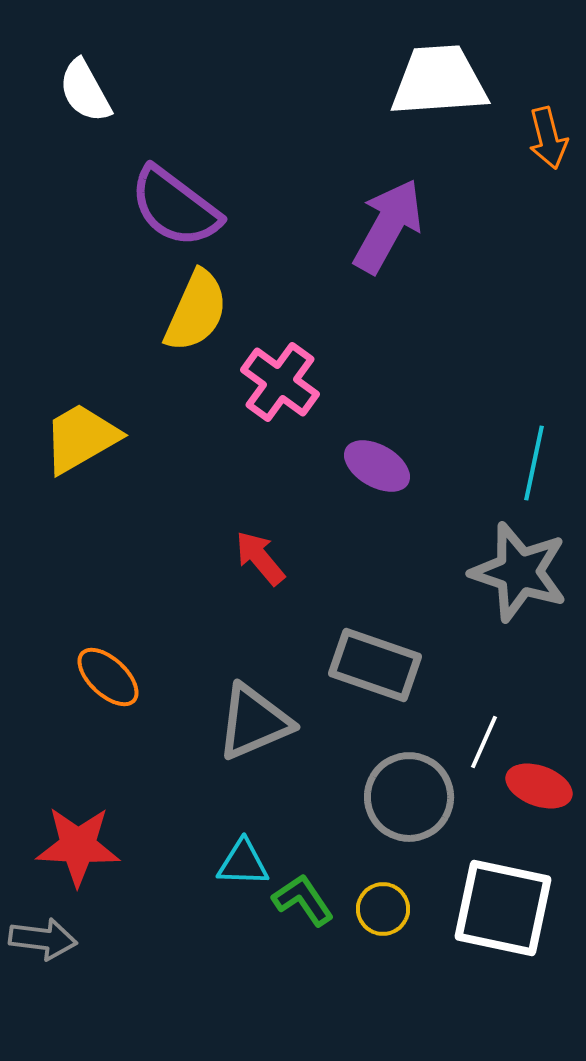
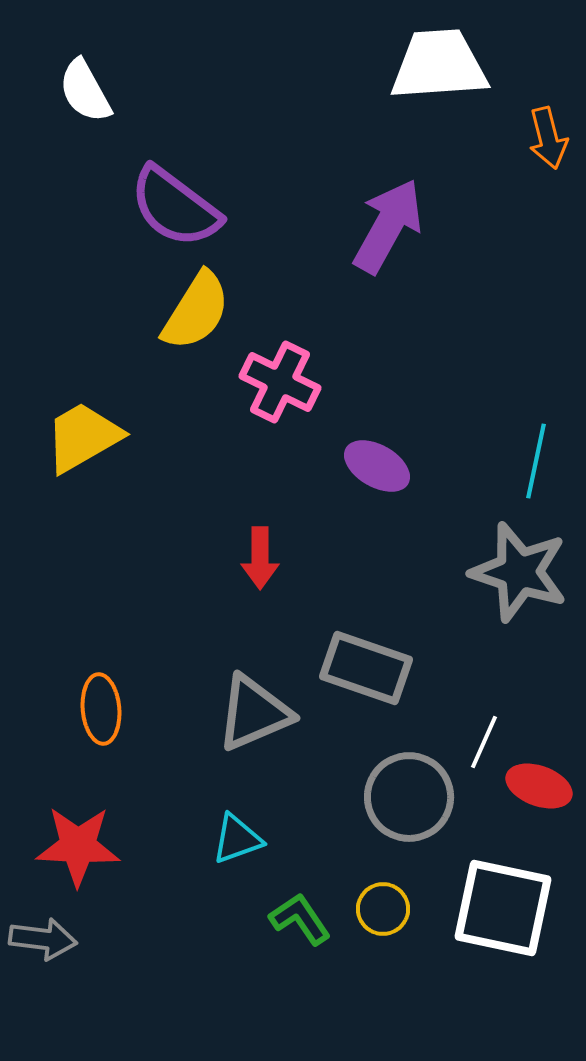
white trapezoid: moved 16 px up
yellow semicircle: rotated 8 degrees clockwise
pink cross: rotated 10 degrees counterclockwise
yellow trapezoid: moved 2 px right, 1 px up
cyan line: moved 2 px right, 2 px up
red arrow: rotated 140 degrees counterclockwise
gray rectangle: moved 9 px left, 3 px down
orange ellipse: moved 7 px left, 32 px down; rotated 42 degrees clockwise
gray triangle: moved 9 px up
cyan triangle: moved 6 px left, 24 px up; rotated 22 degrees counterclockwise
green L-shape: moved 3 px left, 19 px down
